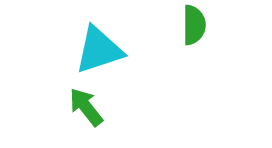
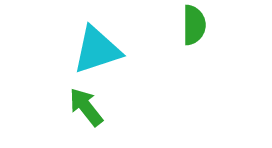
cyan triangle: moved 2 px left
